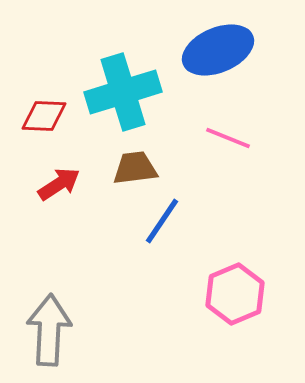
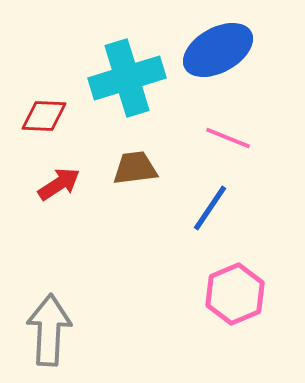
blue ellipse: rotated 6 degrees counterclockwise
cyan cross: moved 4 px right, 14 px up
blue line: moved 48 px right, 13 px up
